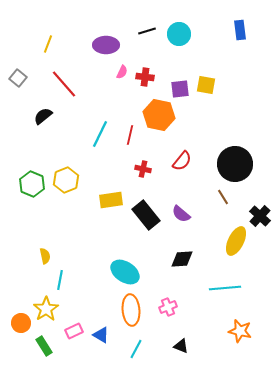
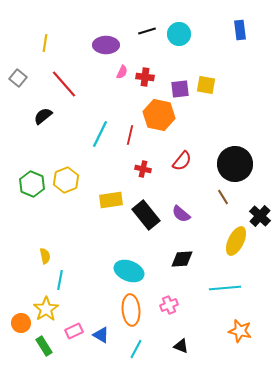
yellow line at (48, 44): moved 3 px left, 1 px up; rotated 12 degrees counterclockwise
cyan ellipse at (125, 272): moved 4 px right, 1 px up; rotated 12 degrees counterclockwise
pink cross at (168, 307): moved 1 px right, 2 px up
